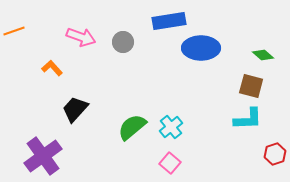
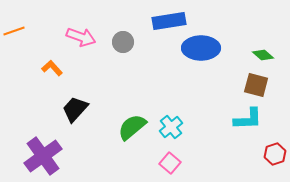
brown square: moved 5 px right, 1 px up
